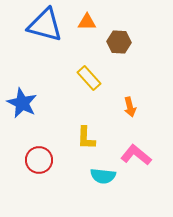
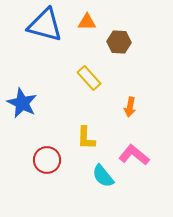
orange arrow: rotated 24 degrees clockwise
pink L-shape: moved 2 px left
red circle: moved 8 px right
cyan semicircle: rotated 45 degrees clockwise
